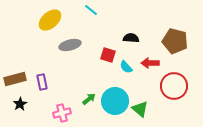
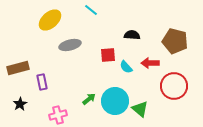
black semicircle: moved 1 px right, 3 px up
red square: rotated 21 degrees counterclockwise
brown rectangle: moved 3 px right, 11 px up
pink cross: moved 4 px left, 2 px down
